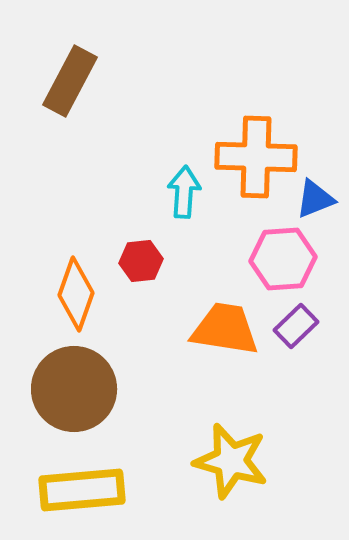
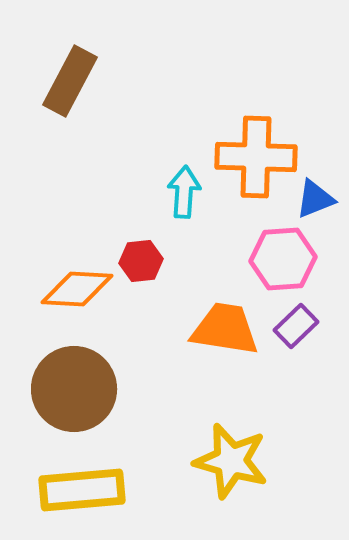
orange diamond: moved 1 px right, 5 px up; rotated 74 degrees clockwise
